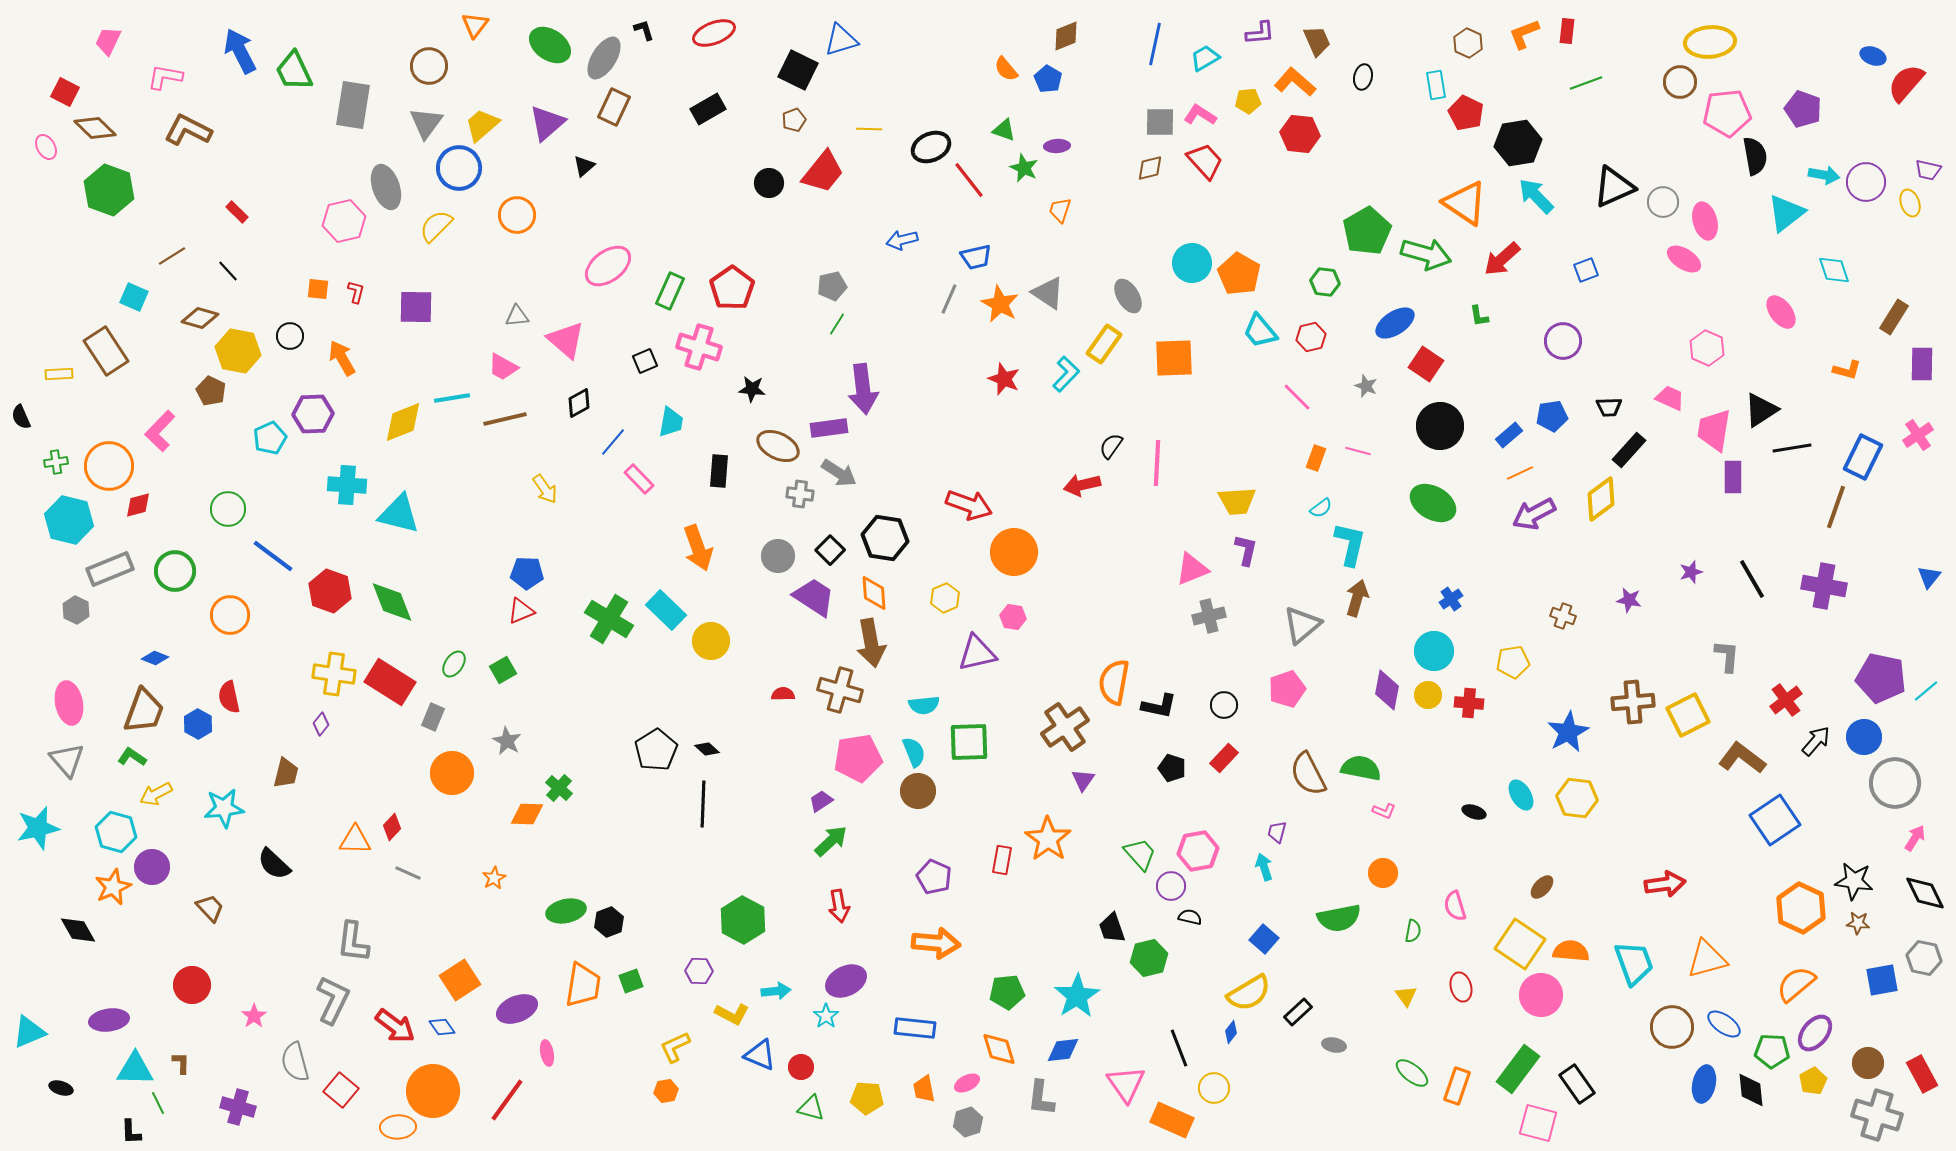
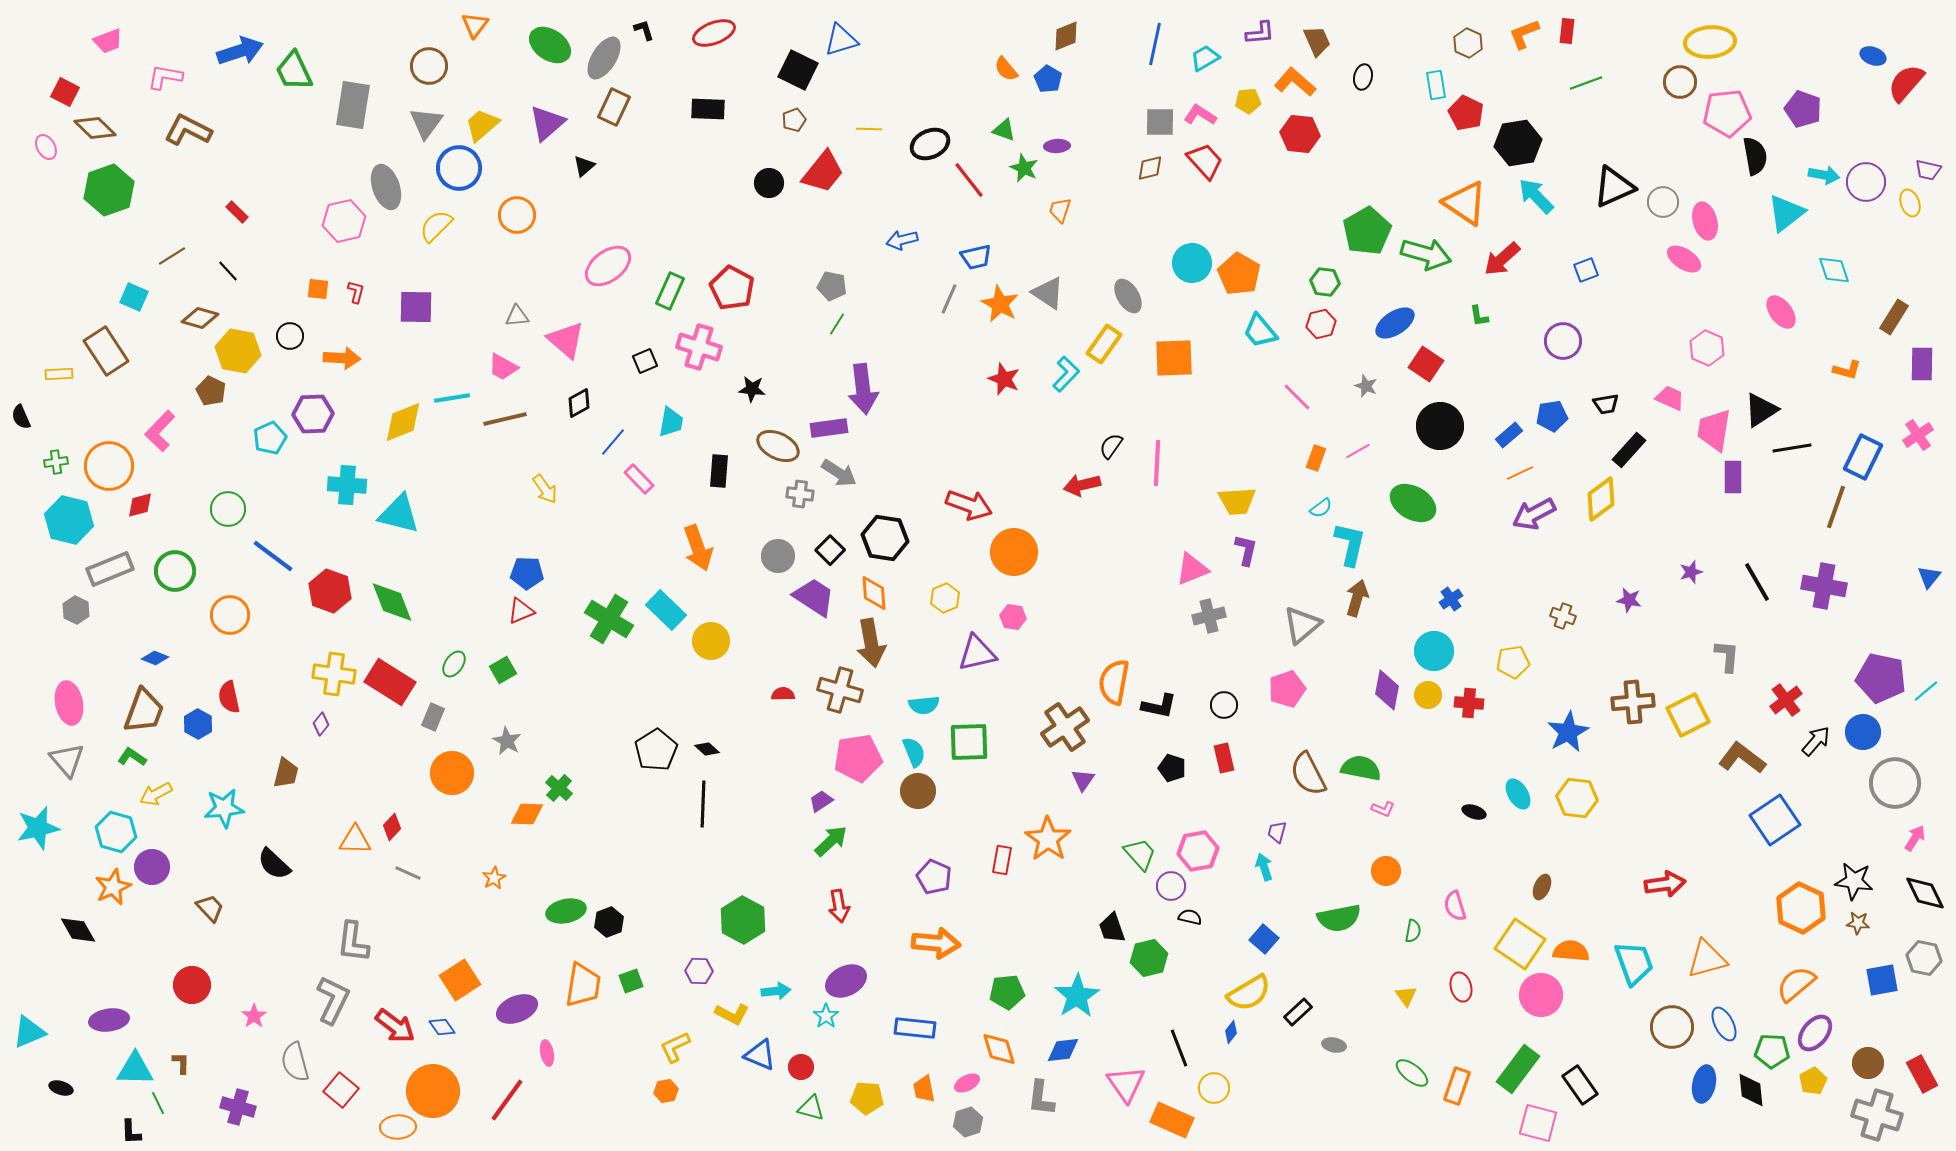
pink trapezoid at (108, 41): rotated 136 degrees counterclockwise
blue arrow at (240, 51): rotated 99 degrees clockwise
black rectangle at (708, 109): rotated 32 degrees clockwise
black ellipse at (931, 147): moved 1 px left, 3 px up
green hexagon at (109, 190): rotated 21 degrees clockwise
gray pentagon at (832, 286): rotated 24 degrees clockwise
red pentagon at (732, 288): rotated 9 degrees counterclockwise
red hexagon at (1311, 337): moved 10 px right, 13 px up
orange arrow at (342, 358): rotated 123 degrees clockwise
black trapezoid at (1609, 407): moved 3 px left, 3 px up; rotated 8 degrees counterclockwise
pink line at (1358, 451): rotated 45 degrees counterclockwise
green ellipse at (1433, 503): moved 20 px left
red diamond at (138, 505): moved 2 px right
black line at (1752, 579): moved 5 px right, 3 px down
blue circle at (1864, 737): moved 1 px left, 5 px up
red rectangle at (1224, 758): rotated 56 degrees counterclockwise
cyan ellipse at (1521, 795): moved 3 px left, 1 px up
pink L-shape at (1384, 811): moved 1 px left, 2 px up
orange circle at (1383, 873): moved 3 px right, 2 px up
brown ellipse at (1542, 887): rotated 20 degrees counterclockwise
blue ellipse at (1724, 1024): rotated 28 degrees clockwise
black rectangle at (1577, 1084): moved 3 px right, 1 px down
